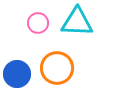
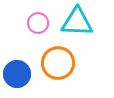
orange circle: moved 1 px right, 5 px up
